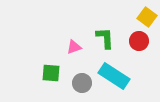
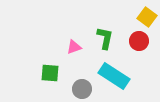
green L-shape: rotated 15 degrees clockwise
green square: moved 1 px left
gray circle: moved 6 px down
